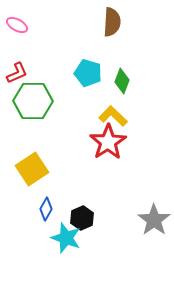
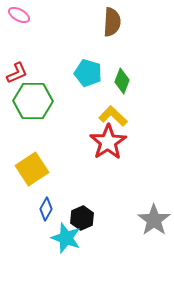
pink ellipse: moved 2 px right, 10 px up
